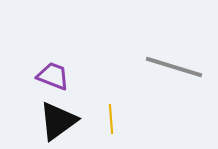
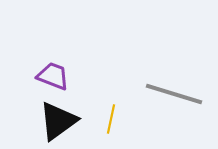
gray line: moved 27 px down
yellow line: rotated 16 degrees clockwise
